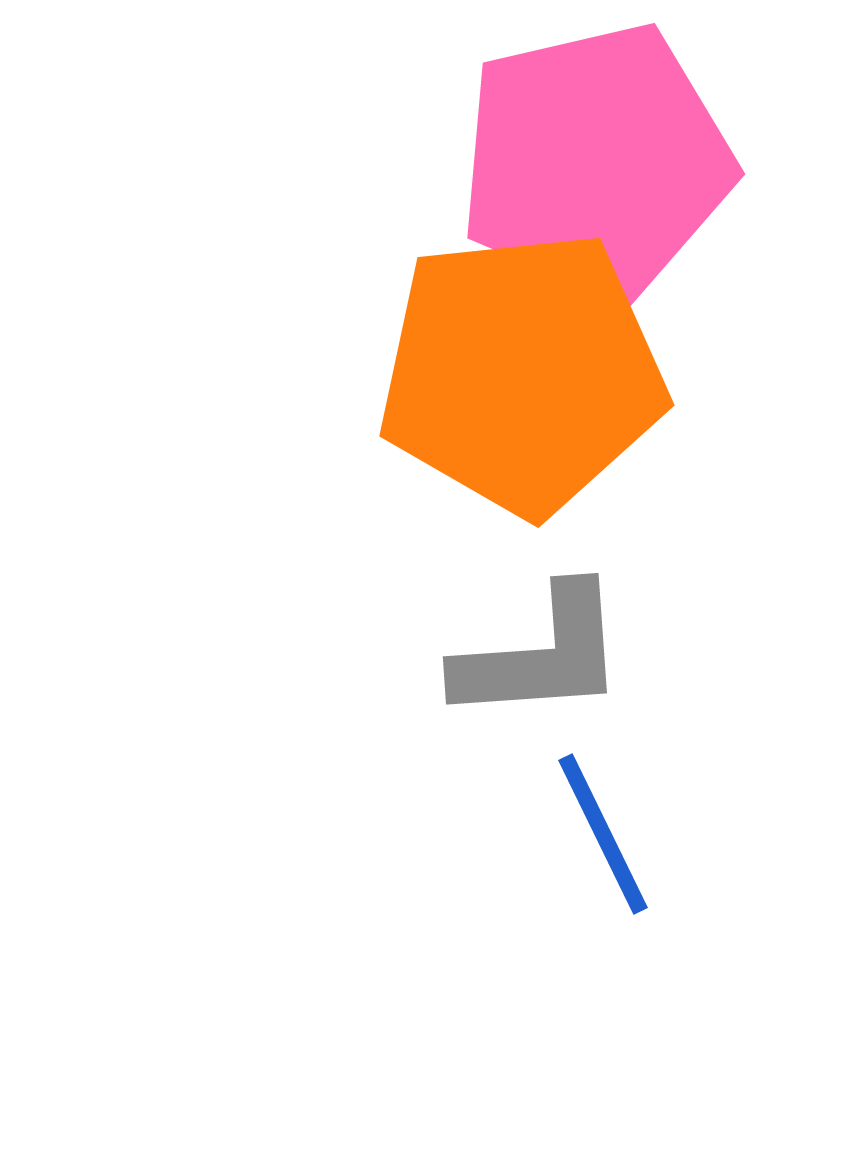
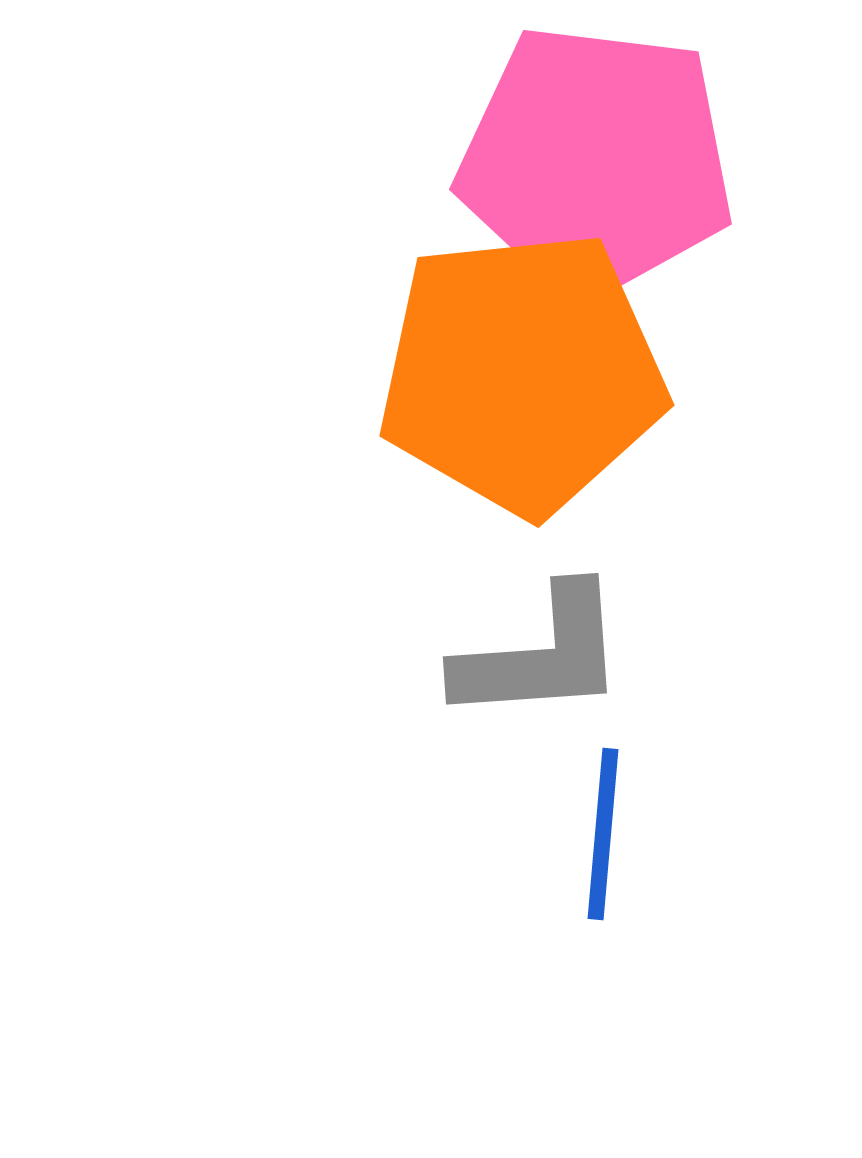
pink pentagon: rotated 20 degrees clockwise
blue line: rotated 31 degrees clockwise
